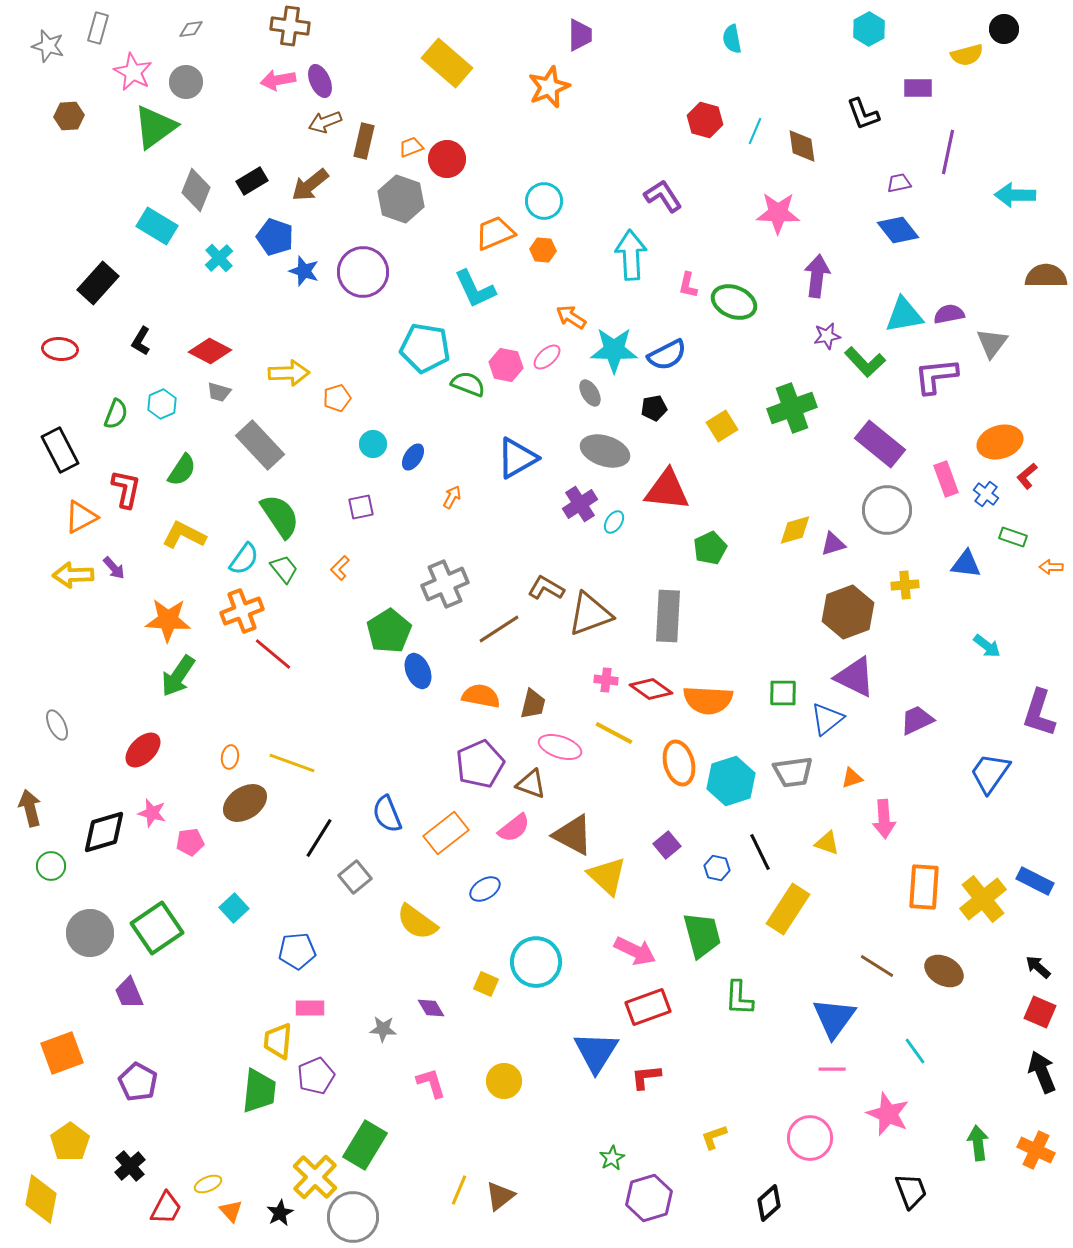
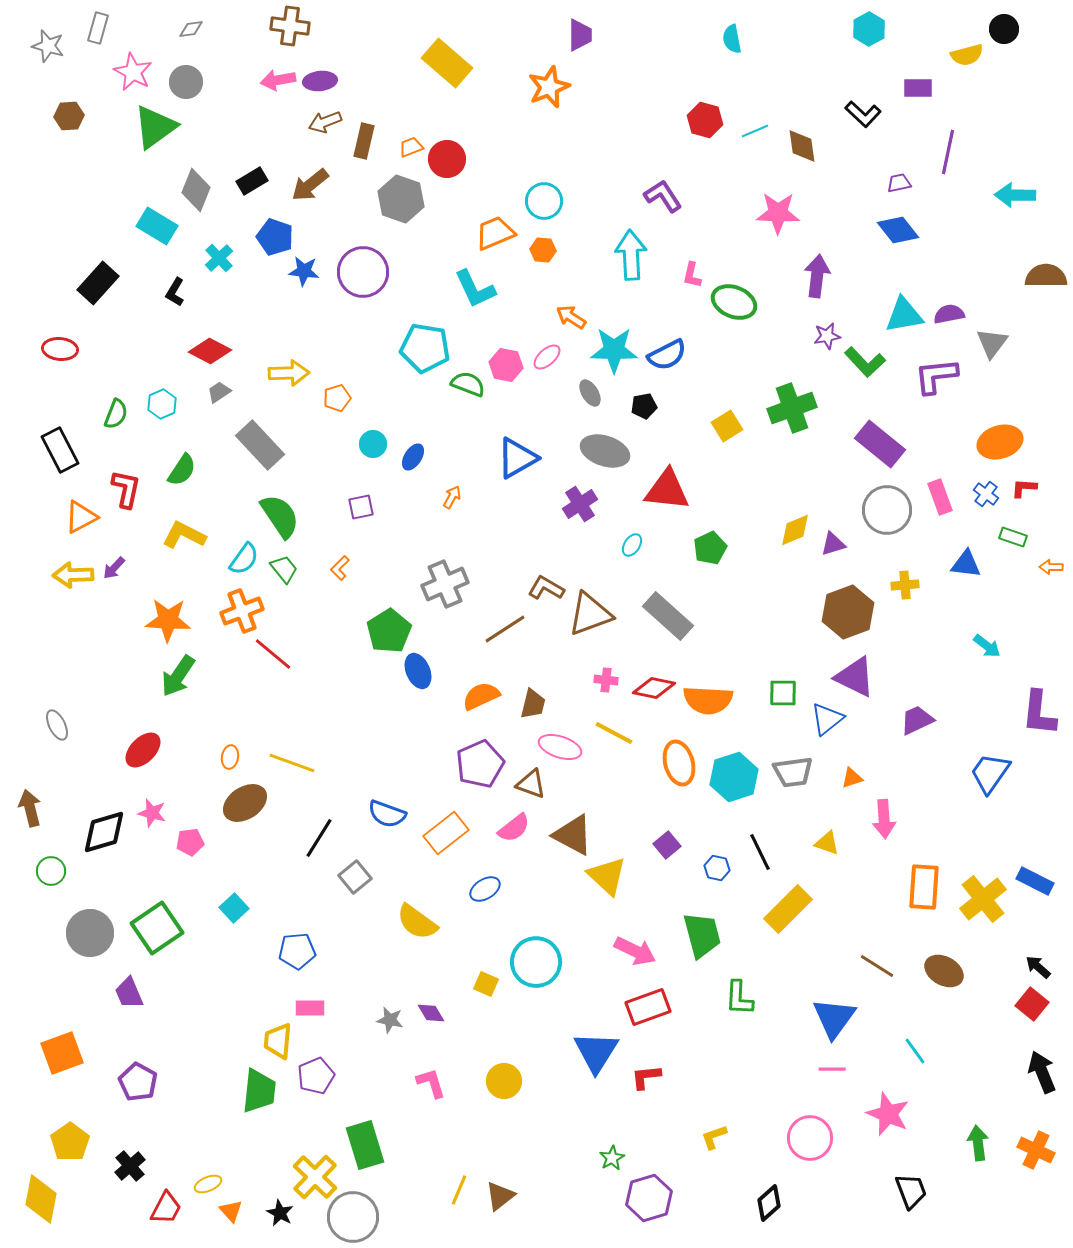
purple ellipse at (320, 81): rotated 72 degrees counterclockwise
black L-shape at (863, 114): rotated 27 degrees counterclockwise
cyan line at (755, 131): rotated 44 degrees clockwise
blue star at (304, 271): rotated 12 degrees counterclockwise
pink L-shape at (688, 285): moved 4 px right, 10 px up
black L-shape at (141, 341): moved 34 px right, 49 px up
gray trapezoid at (219, 392): rotated 130 degrees clockwise
black pentagon at (654, 408): moved 10 px left, 2 px up
yellow square at (722, 426): moved 5 px right
red L-shape at (1027, 476): moved 3 px left, 12 px down; rotated 44 degrees clockwise
pink rectangle at (946, 479): moved 6 px left, 18 px down
cyan ellipse at (614, 522): moved 18 px right, 23 px down
yellow diamond at (795, 530): rotated 6 degrees counterclockwise
purple arrow at (114, 568): rotated 85 degrees clockwise
gray rectangle at (668, 616): rotated 51 degrees counterclockwise
brown line at (499, 629): moved 6 px right
red diamond at (651, 689): moved 3 px right, 1 px up; rotated 24 degrees counterclockwise
orange semicircle at (481, 696): rotated 36 degrees counterclockwise
purple L-shape at (1039, 713): rotated 12 degrees counterclockwise
cyan hexagon at (731, 781): moved 3 px right, 4 px up
blue semicircle at (387, 814): rotated 48 degrees counterclockwise
green circle at (51, 866): moved 5 px down
yellow rectangle at (788, 909): rotated 12 degrees clockwise
purple diamond at (431, 1008): moved 5 px down
red square at (1040, 1012): moved 8 px left, 8 px up; rotated 16 degrees clockwise
gray star at (383, 1029): moved 7 px right, 9 px up; rotated 8 degrees clockwise
green rectangle at (365, 1145): rotated 48 degrees counterclockwise
black star at (280, 1213): rotated 16 degrees counterclockwise
